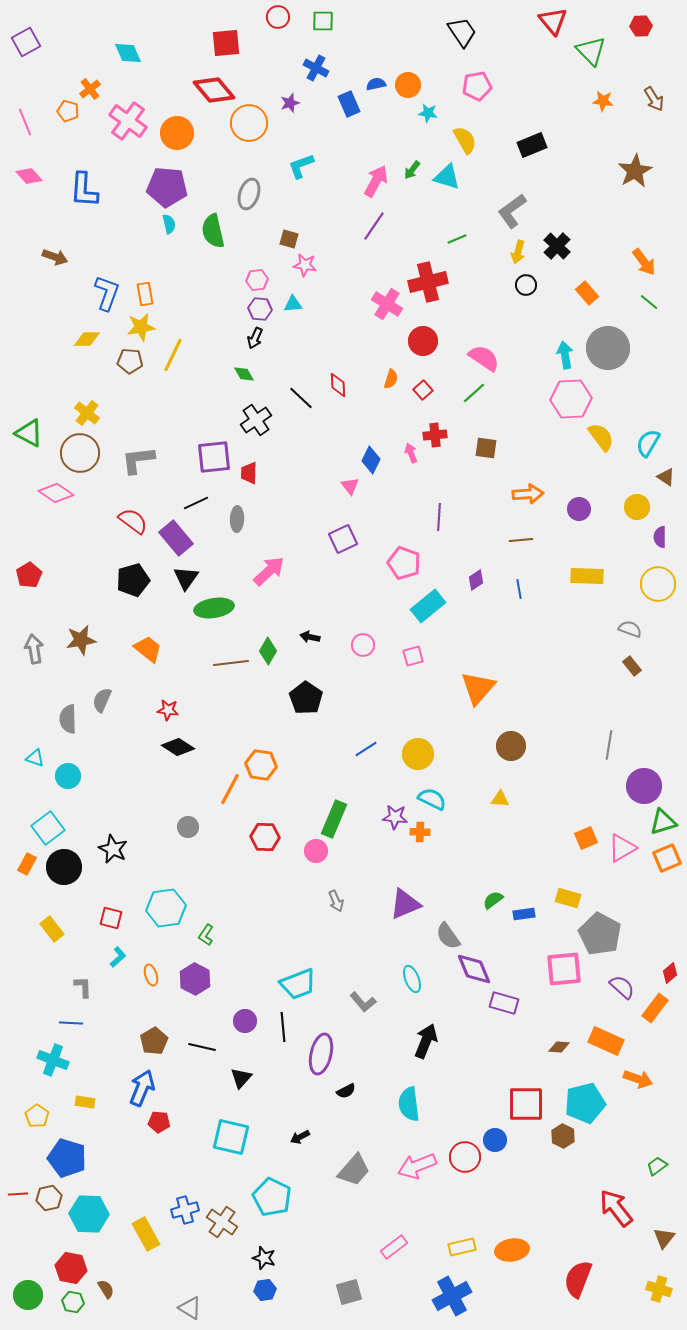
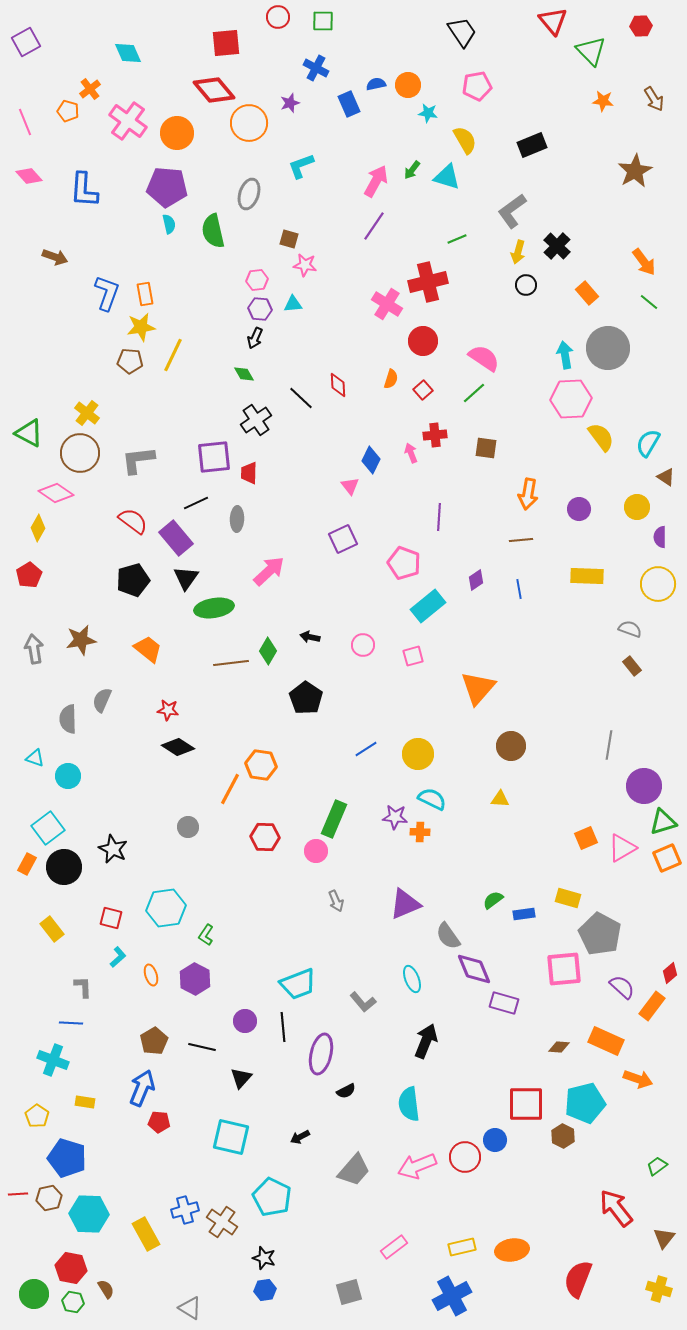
yellow diamond at (87, 339): moved 49 px left, 189 px down; rotated 60 degrees counterclockwise
orange arrow at (528, 494): rotated 104 degrees clockwise
orange rectangle at (655, 1008): moved 3 px left, 2 px up
green circle at (28, 1295): moved 6 px right, 1 px up
